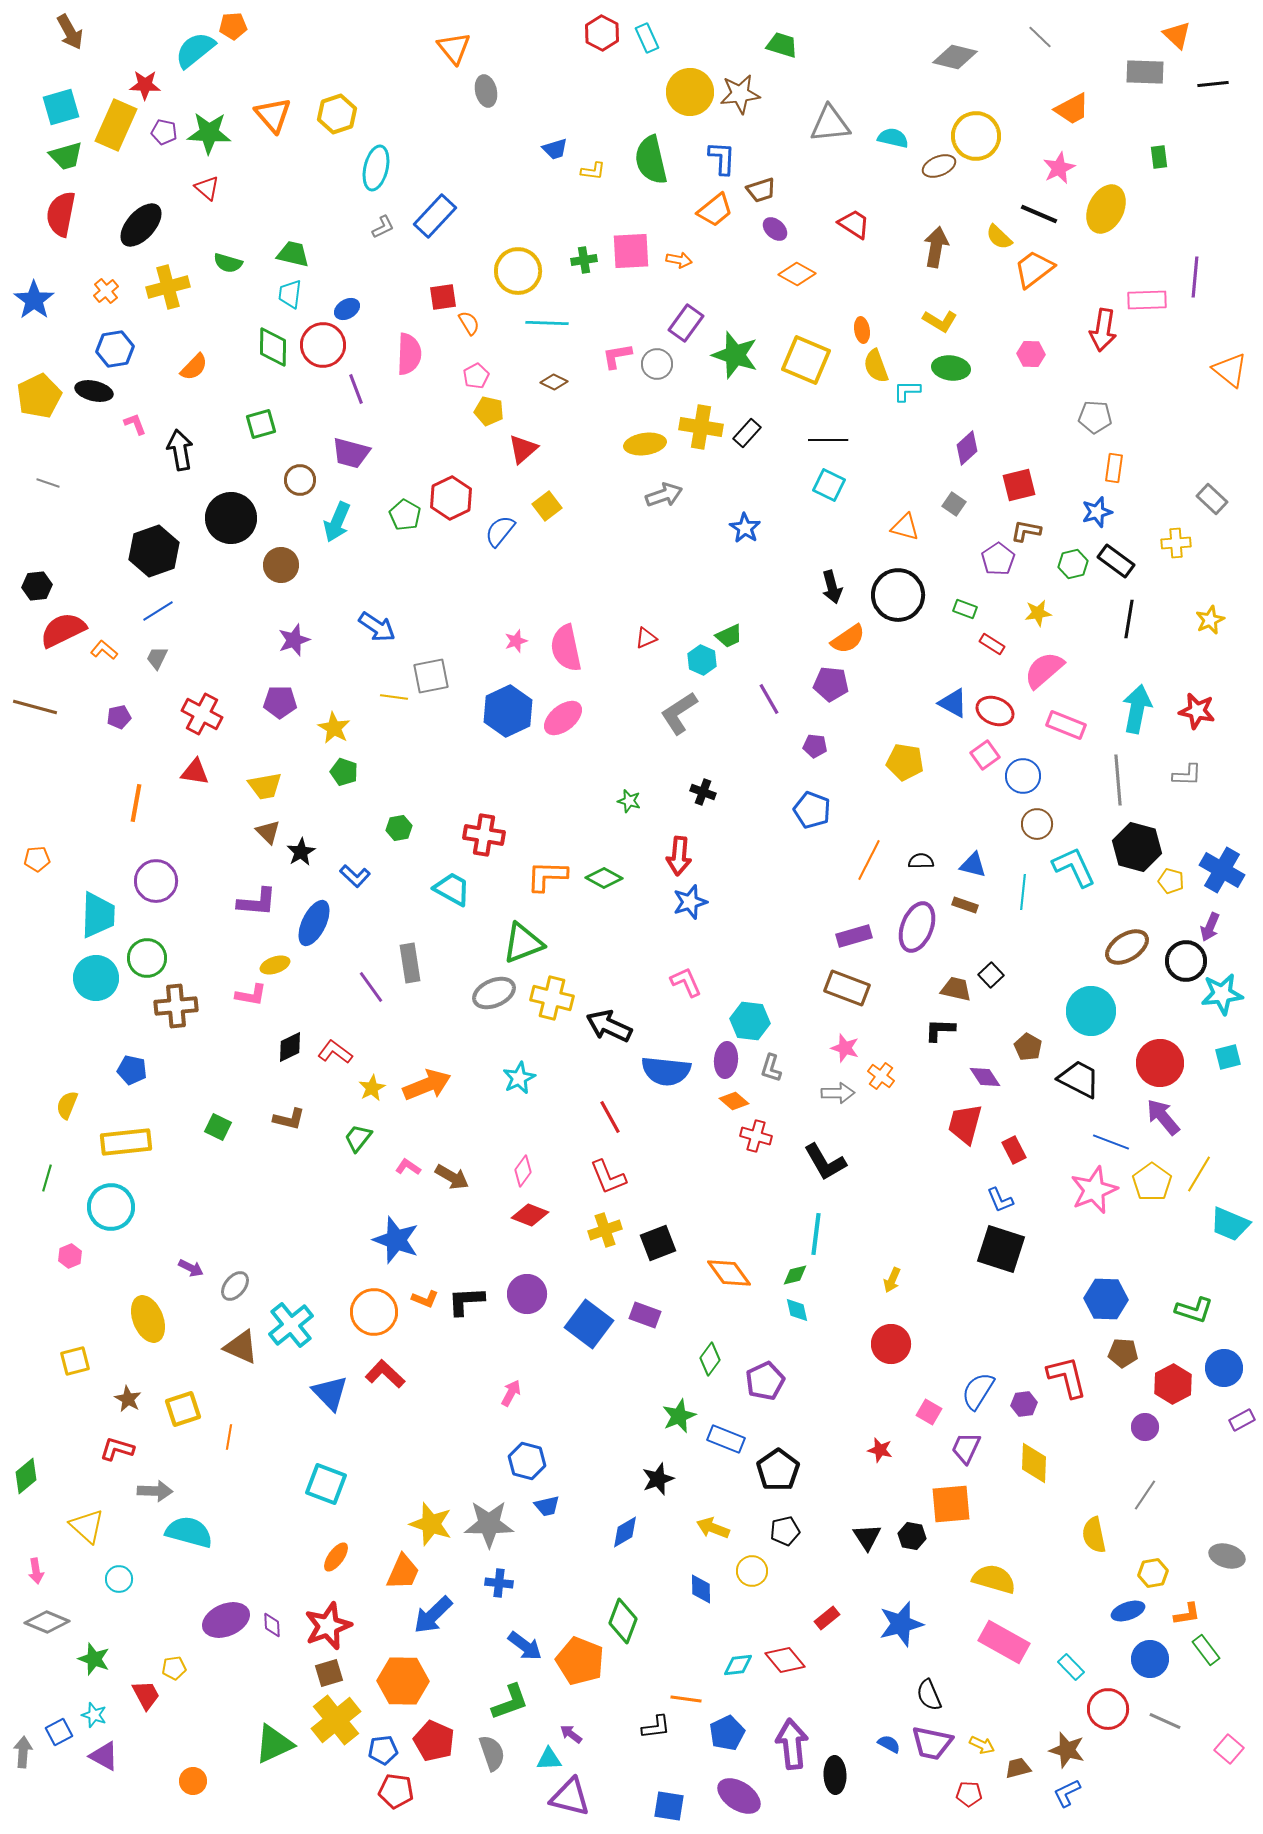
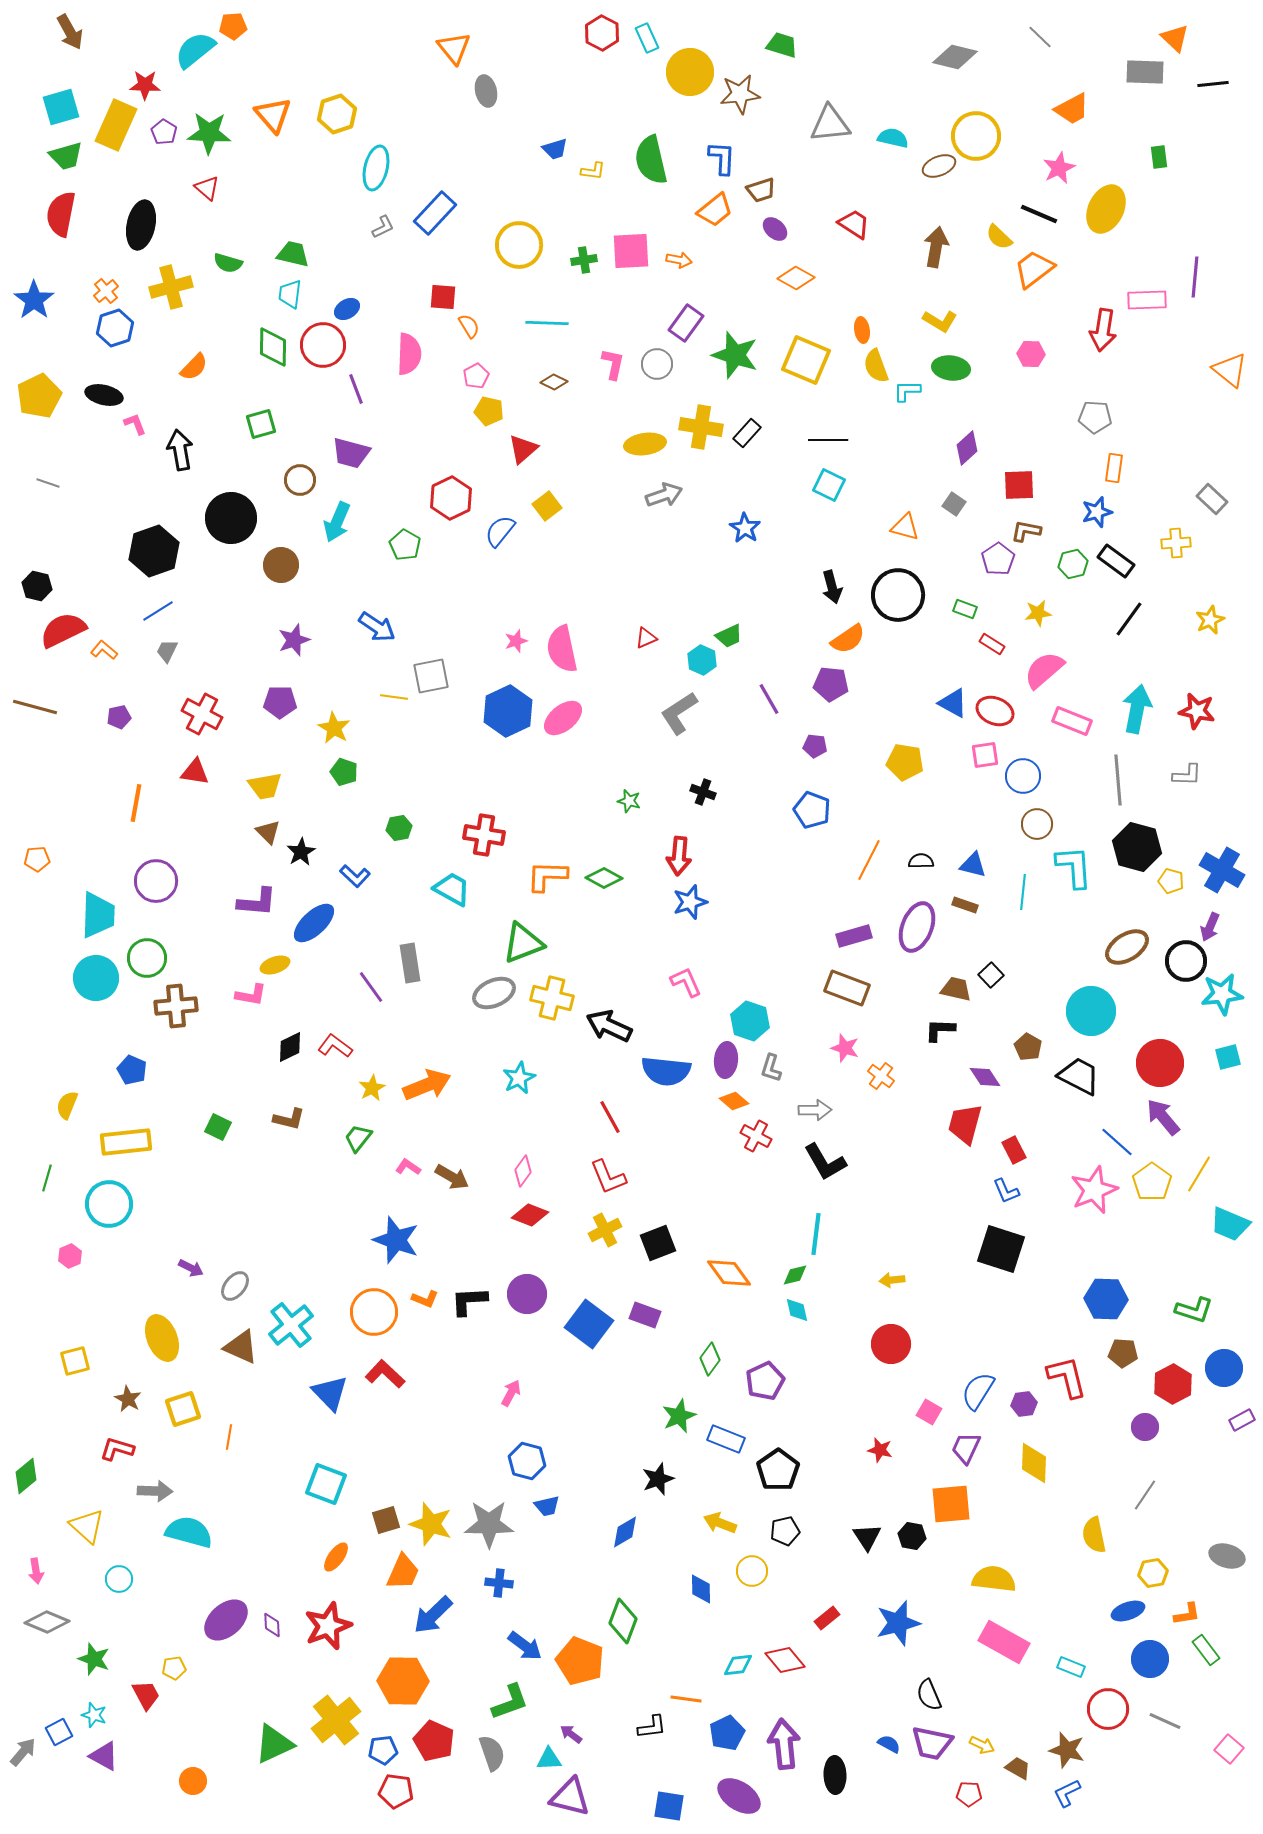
orange triangle at (1177, 35): moved 2 px left, 3 px down
yellow circle at (690, 92): moved 20 px up
purple pentagon at (164, 132): rotated 20 degrees clockwise
blue rectangle at (435, 216): moved 3 px up
black ellipse at (141, 225): rotated 30 degrees counterclockwise
yellow circle at (518, 271): moved 1 px right, 26 px up
orange diamond at (797, 274): moved 1 px left, 4 px down
yellow cross at (168, 287): moved 3 px right
red square at (443, 297): rotated 12 degrees clockwise
orange semicircle at (469, 323): moved 3 px down
blue hexagon at (115, 349): moved 21 px up; rotated 9 degrees counterclockwise
pink L-shape at (617, 356): moved 4 px left, 8 px down; rotated 112 degrees clockwise
black ellipse at (94, 391): moved 10 px right, 4 px down
red square at (1019, 485): rotated 12 degrees clockwise
green pentagon at (405, 515): moved 30 px down
black hexagon at (37, 586): rotated 20 degrees clockwise
black line at (1129, 619): rotated 27 degrees clockwise
pink semicircle at (566, 648): moved 4 px left, 1 px down
gray trapezoid at (157, 658): moved 10 px right, 7 px up
pink rectangle at (1066, 725): moved 6 px right, 4 px up
pink square at (985, 755): rotated 28 degrees clockwise
cyan L-shape at (1074, 867): rotated 21 degrees clockwise
blue ellipse at (314, 923): rotated 21 degrees clockwise
cyan hexagon at (750, 1021): rotated 12 degrees clockwise
red L-shape at (335, 1052): moved 6 px up
blue pentagon at (132, 1070): rotated 12 degrees clockwise
black trapezoid at (1079, 1079): moved 3 px up
gray arrow at (838, 1093): moved 23 px left, 17 px down
red cross at (756, 1136): rotated 12 degrees clockwise
blue line at (1111, 1142): moved 6 px right; rotated 21 degrees clockwise
blue L-shape at (1000, 1200): moved 6 px right, 9 px up
cyan circle at (111, 1207): moved 2 px left, 3 px up
yellow cross at (605, 1230): rotated 8 degrees counterclockwise
yellow arrow at (892, 1280): rotated 60 degrees clockwise
black L-shape at (466, 1301): moved 3 px right
yellow ellipse at (148, 1319): moved 14 px right, 19 px down
yellow arrow at (713, 1528): moved 7 px right, 5 px up
yellow semicircle at (994, 1579): rotated 9 degrees counterclockwise
purple ellipse at (226, 1620): rotated 18 degrees counterclockwise
blue star at (901, 1624): moved 3 px left, 1 px up
cyan rectangle at (1071, 1667): rotated 24 degrees counterclockwise
brown square at (329, 1673): moved 57 px right, 153 px up
black L-shape at (656, 1727): moved 4 px left
purple arrow at (792, 1744): moved 8 px left
gray arrow at (23, 1752): rotated 36 degrees clockwise
brown trapezoid at (1018, 1768): rotated 44 degrees clockwise
